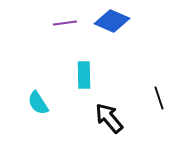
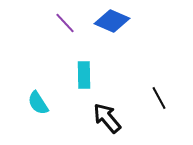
purple line: rotated 55 degrees clockwise
black line: rotated 10 degrees counterclockwise
black arrow: moved 2 px left
